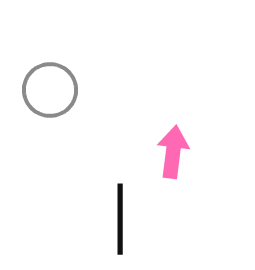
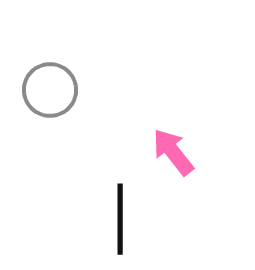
pink arrow: rotated 45 degrees counterclockwise
